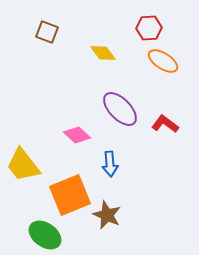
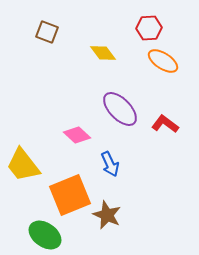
blue arrow: rotated 20 degrees counterclockwise
